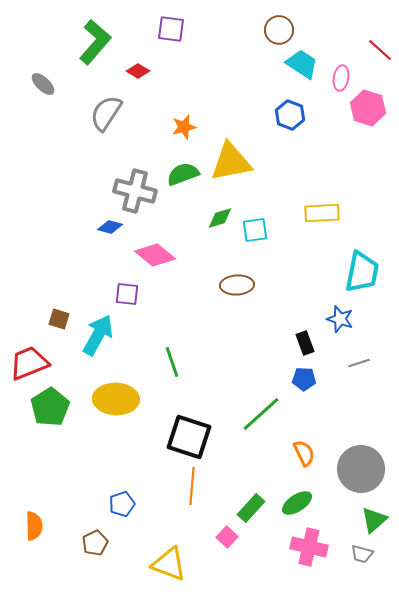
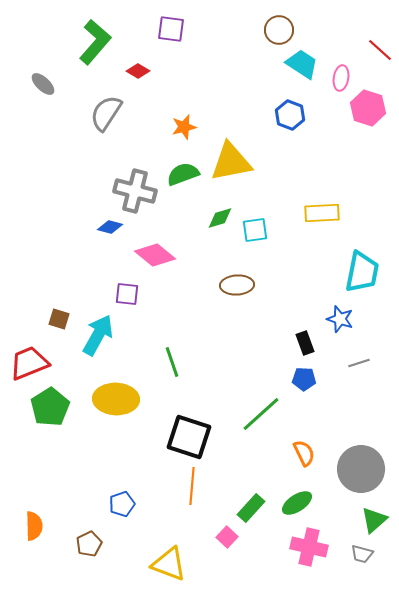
brown pentagon at (95, 543): moved 6 px left, 1 px down
